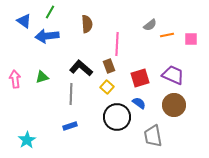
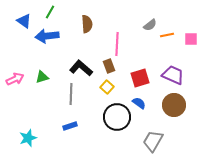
pink arrow: rotated 72 degrees clockwise
gray trapezoid: moved 5 px down; rotated 40 degrees clockwise
cyan star: moved 1 px right, 2 px up; rotated 12 degrees clockwise
